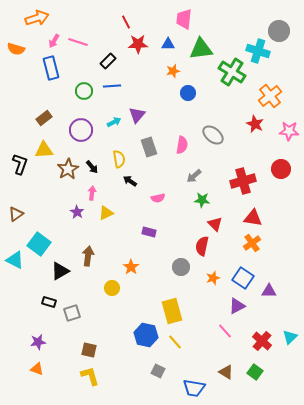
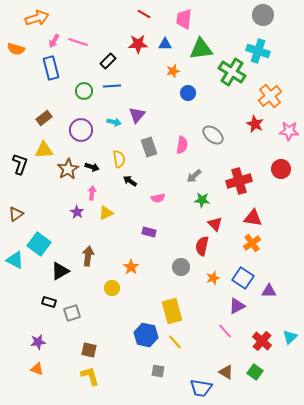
red line at (126, 22): moved 18 px right, 8 px up; rotated 32 degrees counterclockwise
gray circle at (279, 31): moved 16 px left, 16 px up
blue triangle at (168, 44): moved 3 px left
cyan arrow at (114, 122): rotated 40 degrees clockwise
black arrow at (92, 167): rotated 32 degrees counterclockwise
red cross at (243, 181): moved 4 px left
gray square at (158, 371): rotated 16 degrees counterclockwise
blue trapezoid at (194, 388): moved 7 px right
